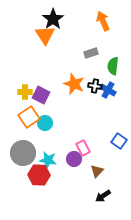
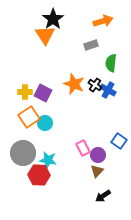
orange arrow: rotated 96 degrees clockwise
gray rectangle: moved 8 px up
green semicircle: moved 2 px left, 3 px up
black cross: moved 1 px up; rotated 24 degrees clockwise
purple square: moved 2 px right, 2 px up
purple circle: moved 24 px right, 4 px up
